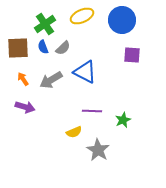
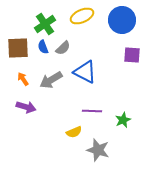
purple arrow: moved 1 px right
gray star: rotated 15 degrees counterclockwise
